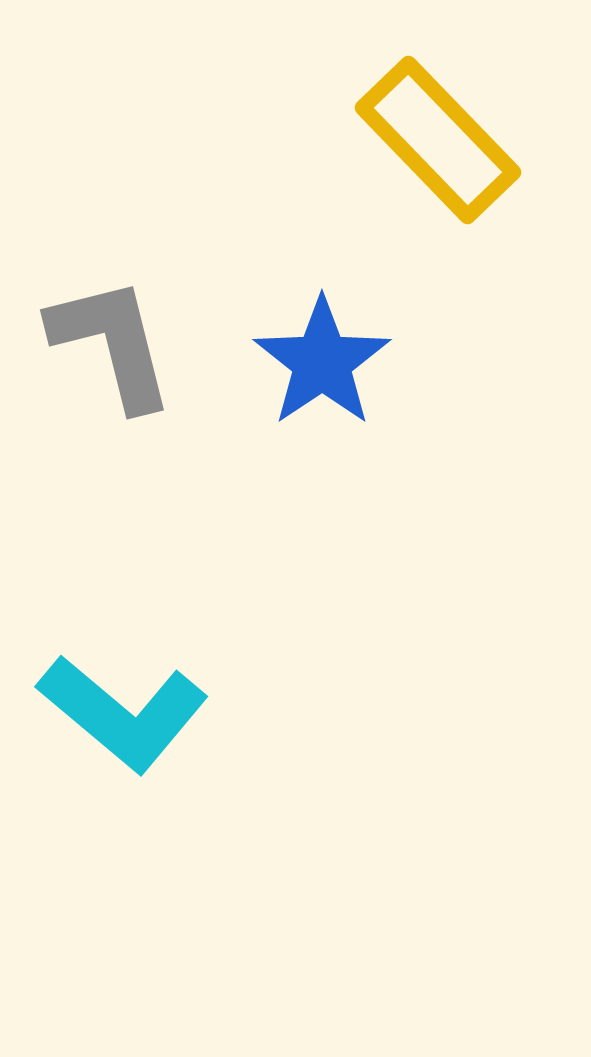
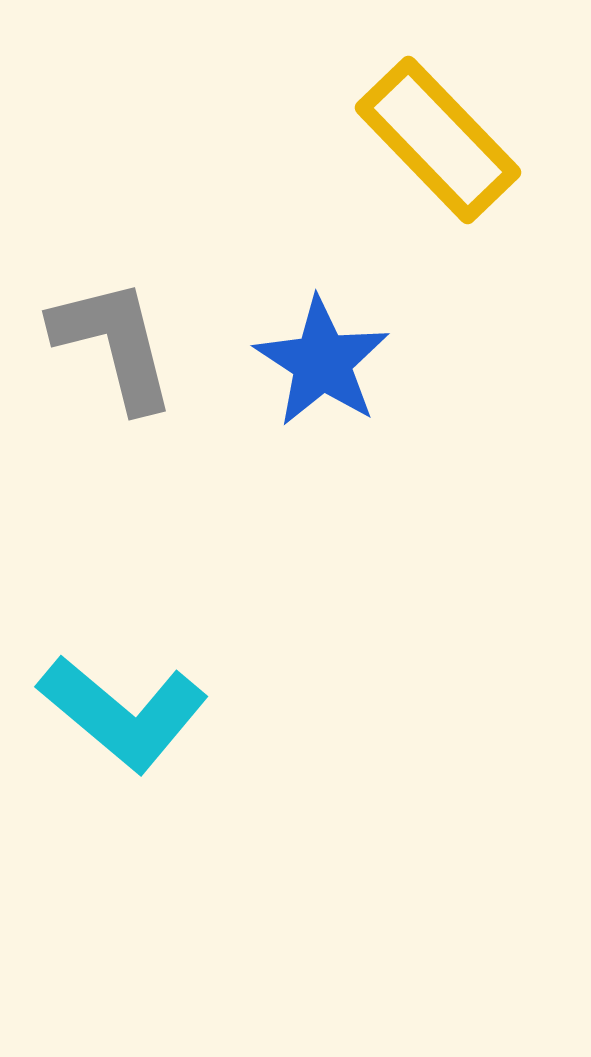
gray L-shape: moved 2 px right, 1 px down
blue star: rotated 5 degrees counterclockwise
